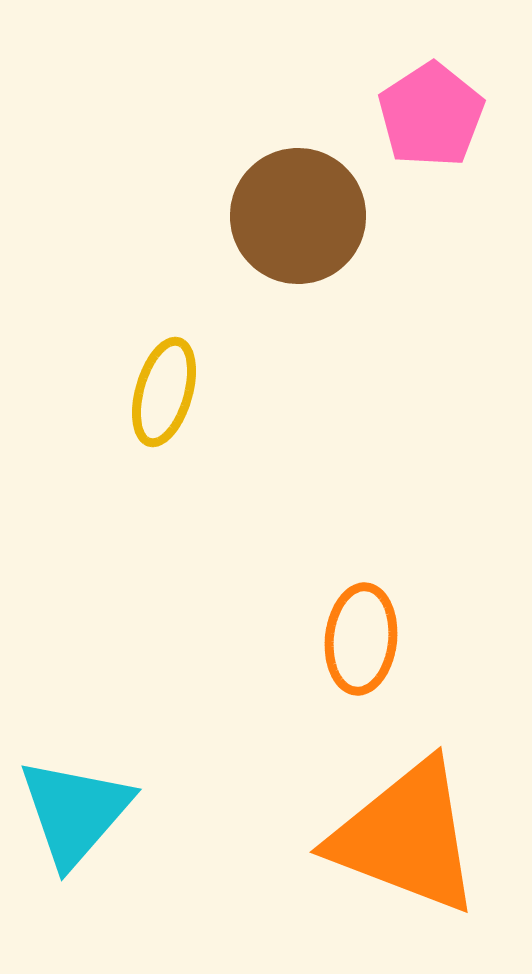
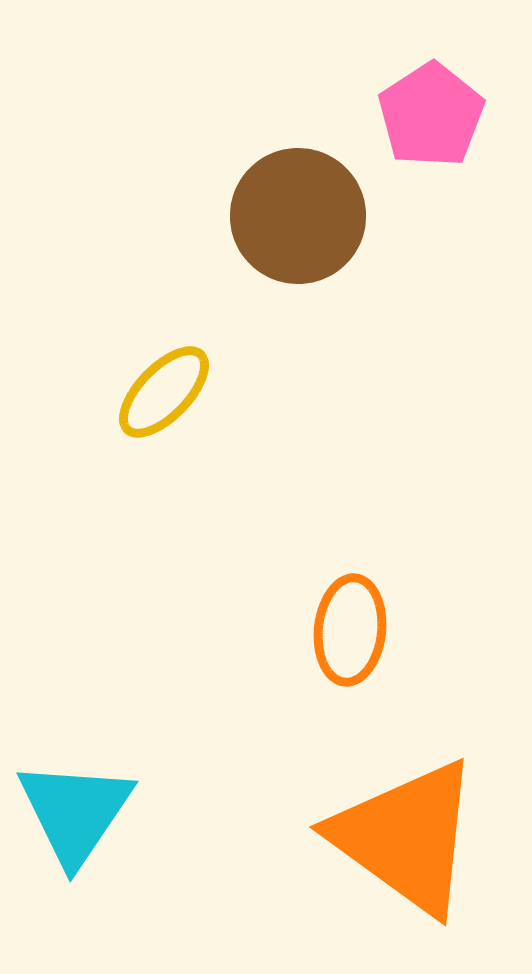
yellow ellipse: rotated 28 degrees clockwise
orange ellipse: moved 11 px left, 9 px up
cyan triangle: rotated 7 degrees counterclockwise
orange triangle: rotated 15 degrees clockwise
